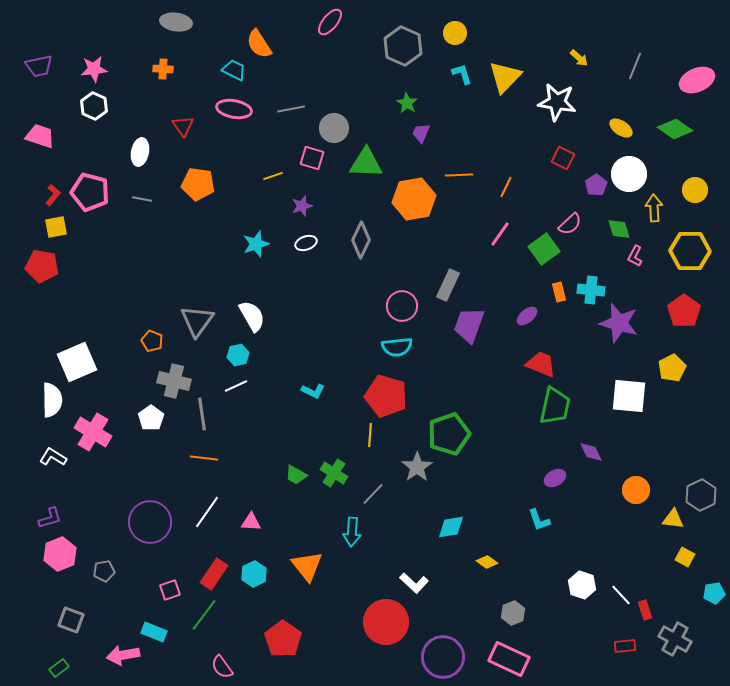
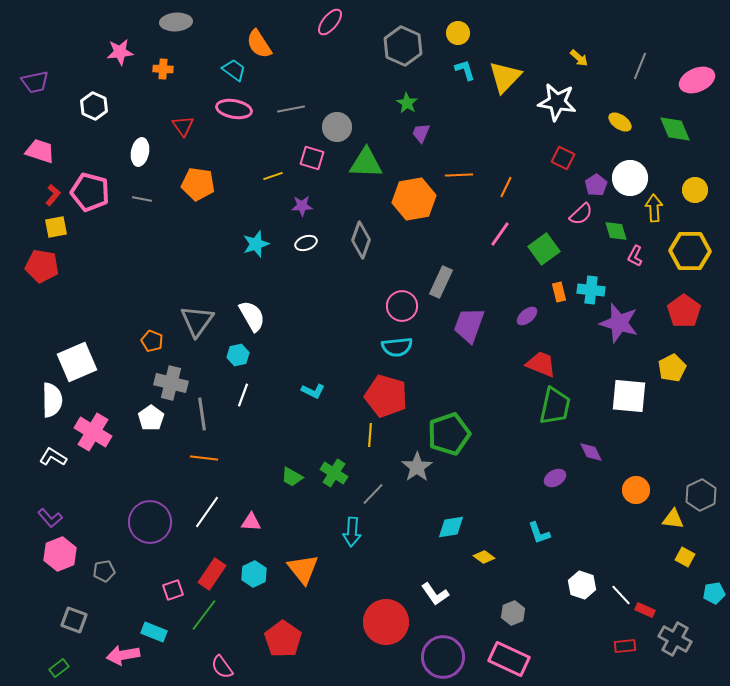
gray ellipse at (176, 22): rotated 12 degrees counterclockwise
yellow circle at (455, 33): moved 3 px right
purple trapezoid at (39, 66): moved 4 px left, 16 px down
gray line at (635, 66): moved 5 px right
pink star at (94, 69): moved 26 px right, 17 px up
cyan trapezoid at (234, 70): rotated 10 degrees clockwise
cyan L-shape at (462, 74): moved 3 px right, 4 px up
gray circle at (334, 128): moved 3 px right, 1 px up
yellow ellipse at (621, 128): moved 1 px left, 6 px up
green diamond at (675, 129): rotated 32 degrees clockwise
pink trapezoid at (40, 136): moved 15 px down
white circle at (629, 174): moved 1 px right, 4 px down
purple star at (302, 206): rotated 15 degrees clockwise
pink semicircle at (570, 224): moved 11 px right, 10 px up
green diamond at (619, 229): moved 3 px left, 2 px down
gray diamond at (361, 240): rotated 6 degrees counterclockwise
gray rectangle at (448, 285): moved 7 px left, 3 px up
gray cross at (174, 381): moved 3 px left, 2 px down
white line at (236, 386): moved 7 px right, 9 px down; rotated 45 degrees counterclockwise
green trapezoid at (296, 475): moved 4 px left, 2 px down
purple L-shape at (50, 518): rotated 65 degrees clockwise
cyan L-shape at (539, 520): moved 13 px down
yellow diamond at (487, 562): moved 3 px left, 5 px up
orange triangle at (307, 566): moved 4 px left, 3 px down
red rectangle at (214, 574): moved 2 px left
white L-shape at (414, 583): moved 21 px right, 11 px down; rotated 12 degrees clockwise
pink square at (170, 590): moved 3 px right
red rectangle at (645, 610): rotated 48 degrees counterclockwise
gray square at (71, 620): moved 3 px right
